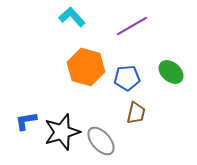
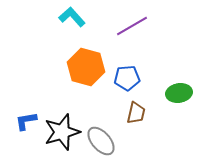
green ellipse: moved 8 px right, 21 px down; rotated 50 degrees counterclockwise
